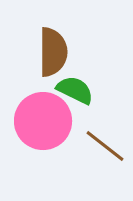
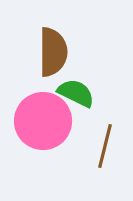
green semicircle: moved 1 px right, 3 px down
brown line: rotated 66 degrees clockwise
